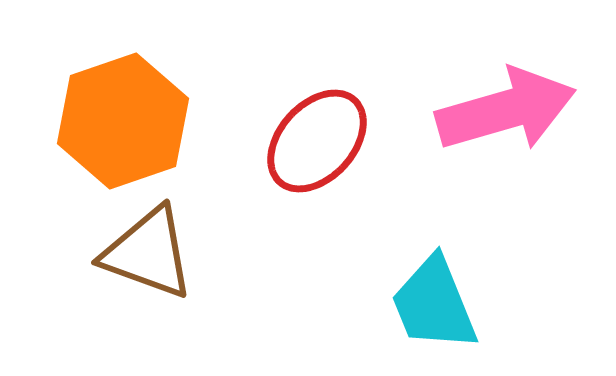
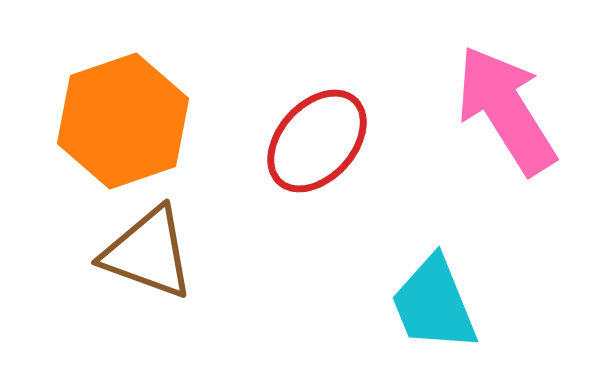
pink arrow: rotated 106 degrees counterclockwise
